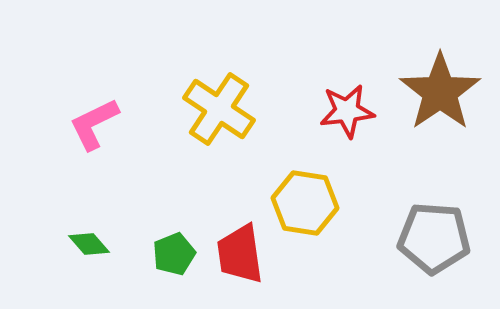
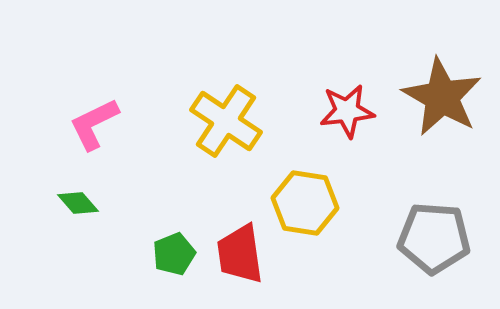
brown star: moved 2 px right, 5 px down; rotated 8 degrees counterclockwise
yellow cross: moved 7 px right, 12 px down
green diamond: moved 11 px left, 41 px up
